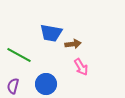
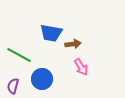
blue circle: moved 4 px left, 5 px up
